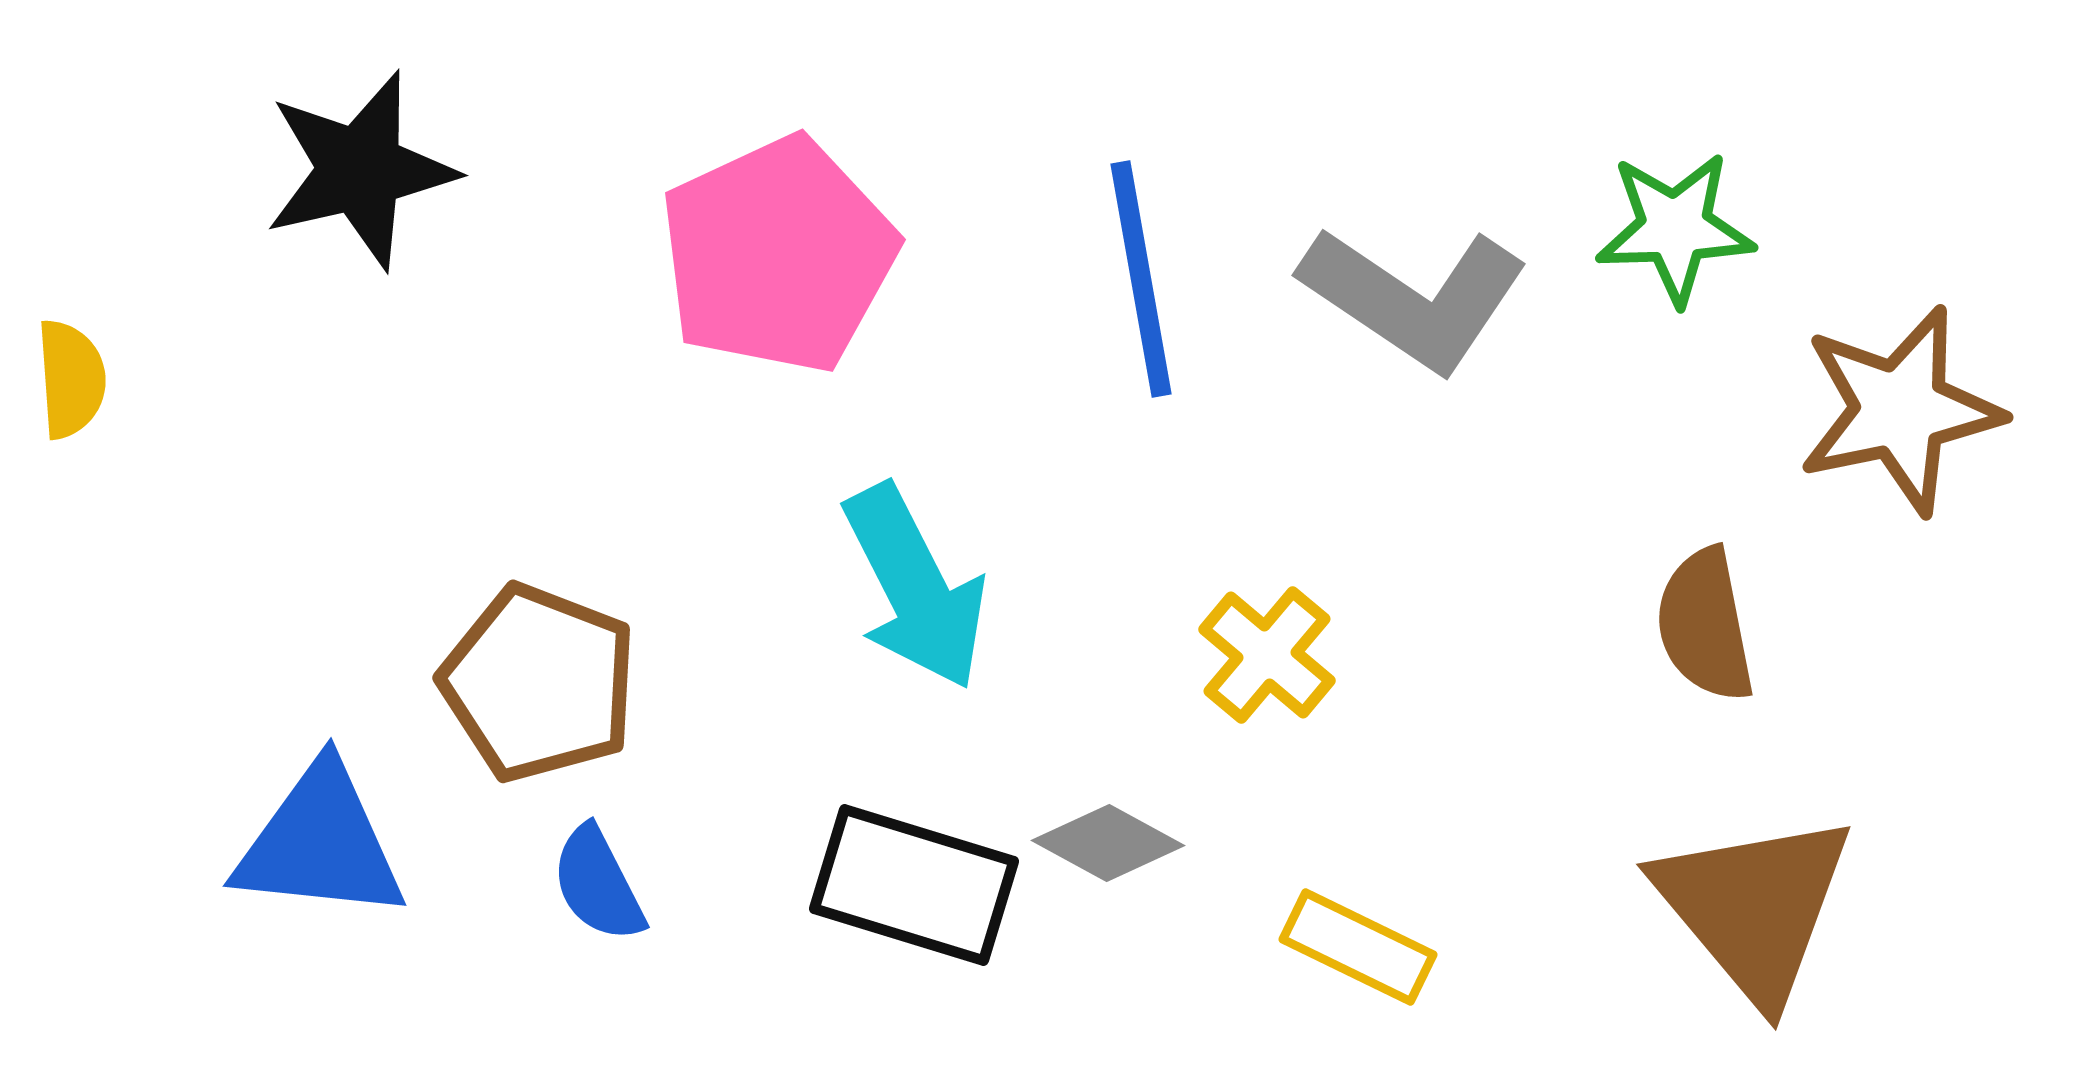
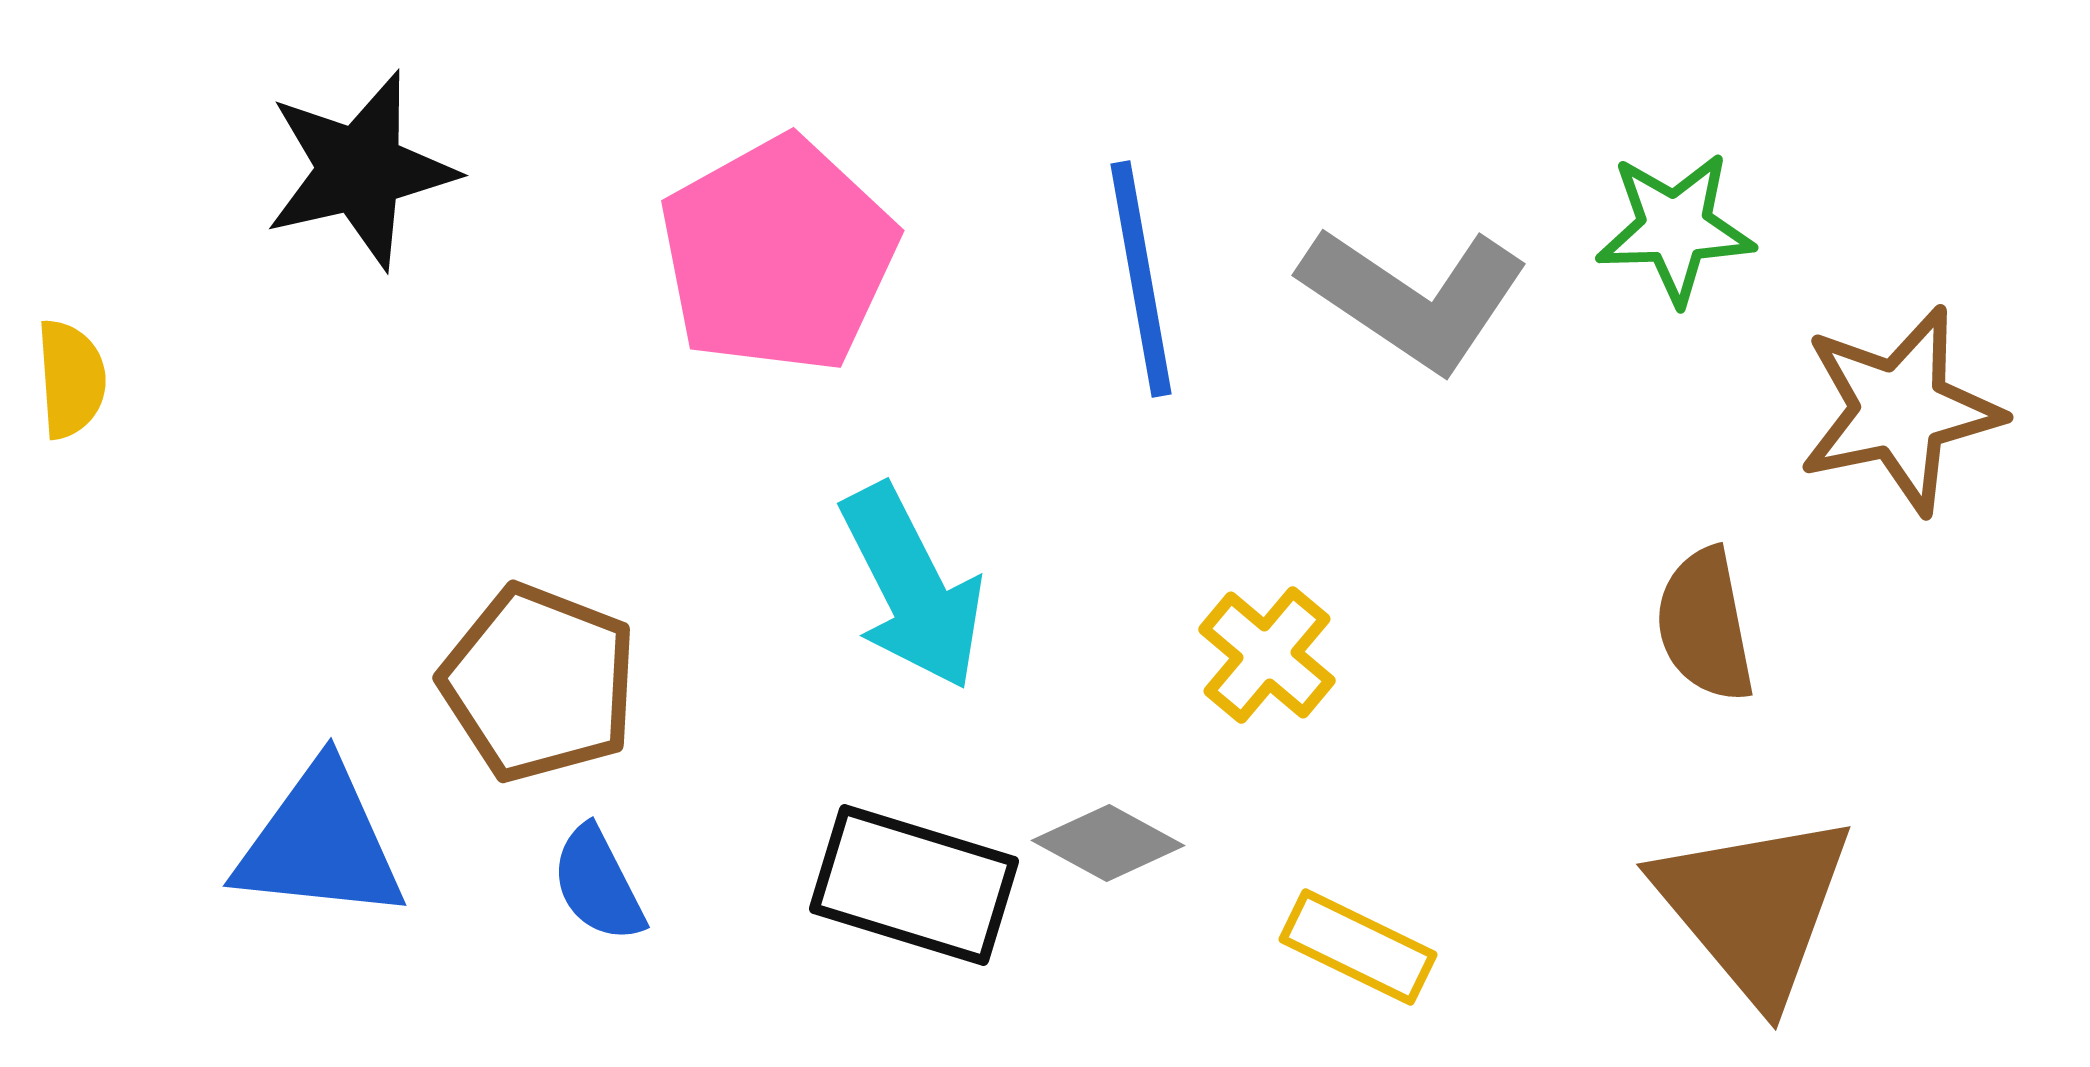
pink pentagon: rotated 4 degrees counterclockwise
cyan arrow: moved 3 px left
